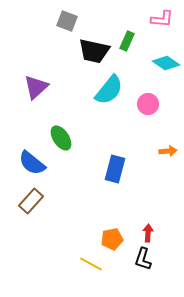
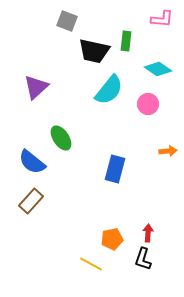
green rectangle: moved 1 px left; rotated 18 degrees counterclockwise
cyan diamond: moved 8 px left, 6 px down
blue semicircle: moved 1 px up
